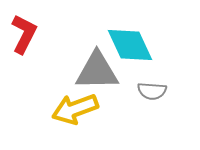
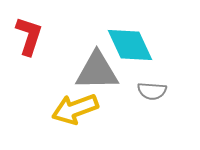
red L-shape: moved 5 px right, 2 px down; rotated 9 degrees counterclockwise
